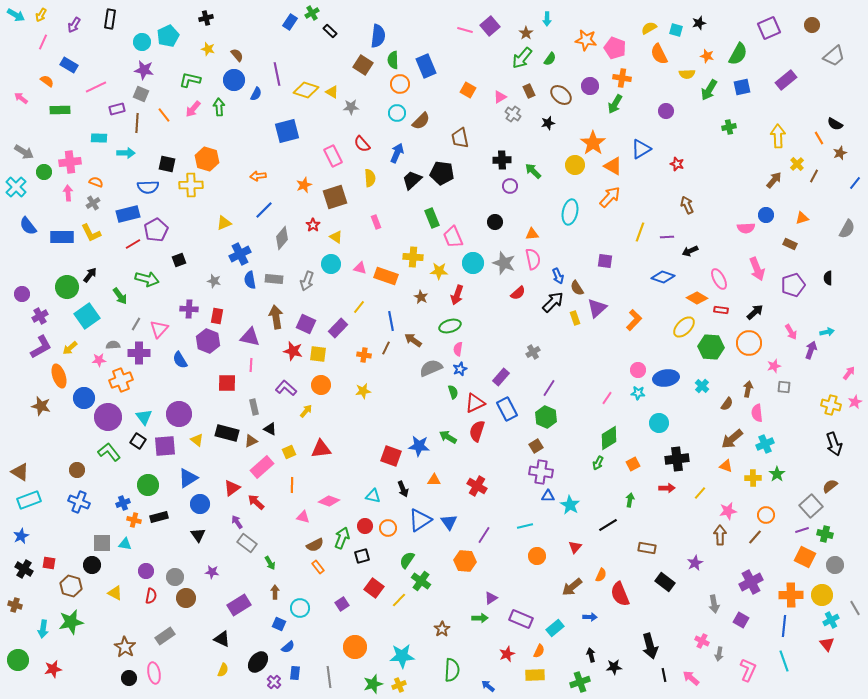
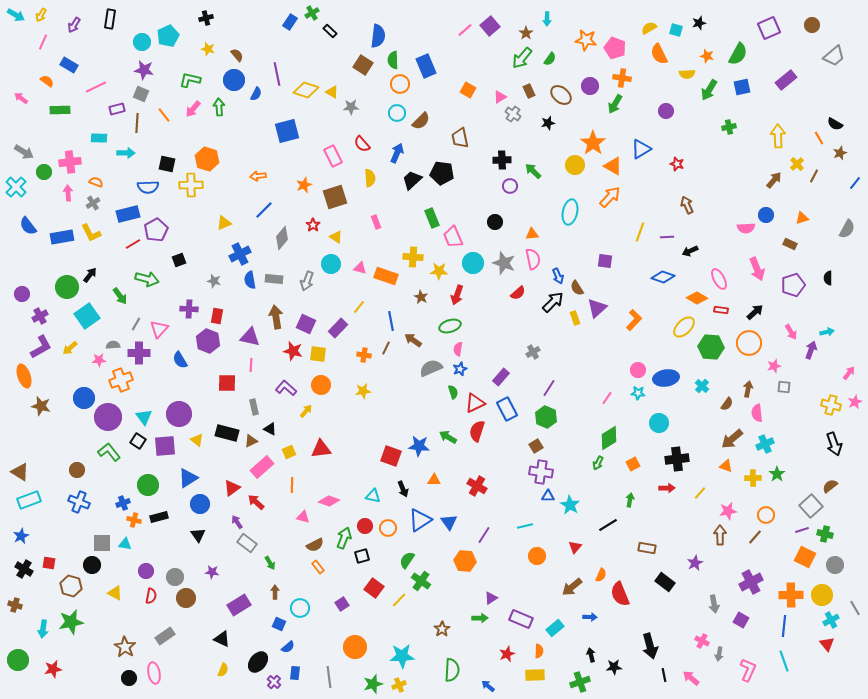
pink line at (465, 30): rotated 56 degrees counterclockwise
blue rectangle at (62, 237): rotated 10 degrees counterclockwise
orange ellipse at (59, 376): moved 35 px left
green arrow at (342, 538): moved 2 px right
orange semicircle at (539, 651): rotated 24 degrees counterclockwise
